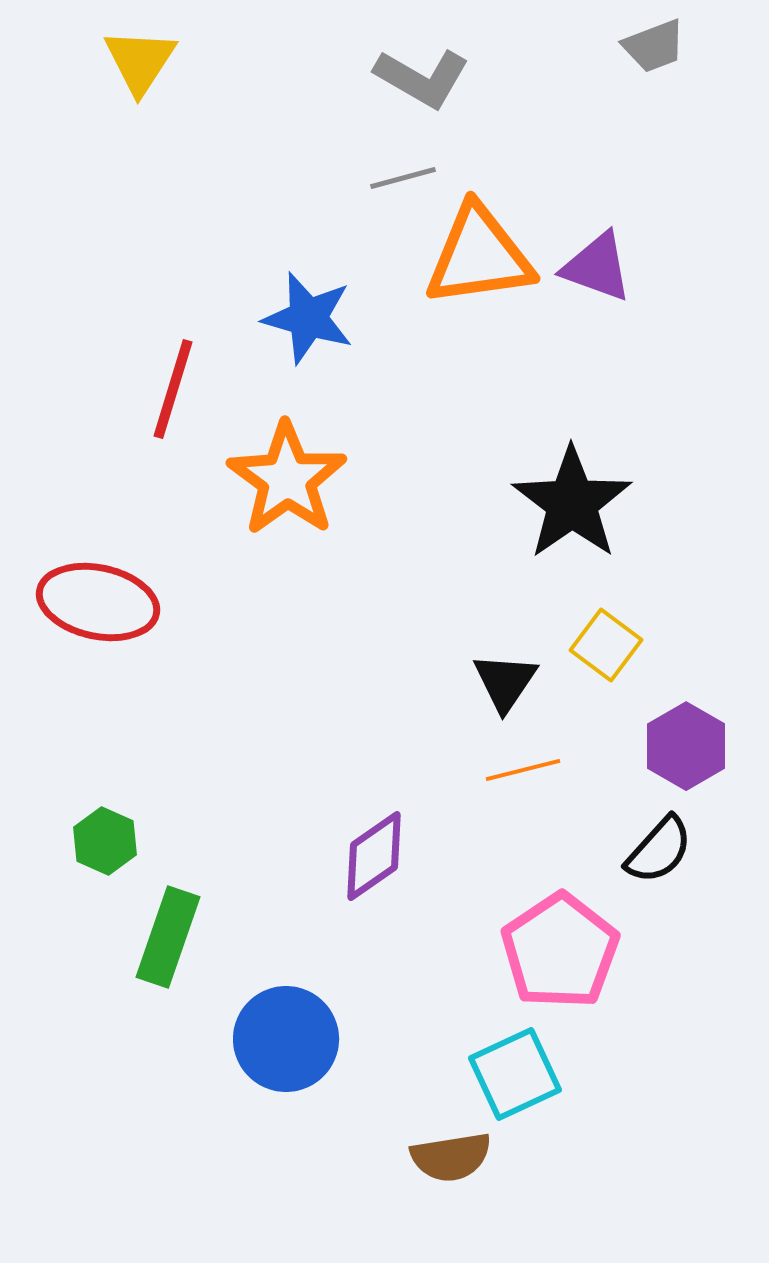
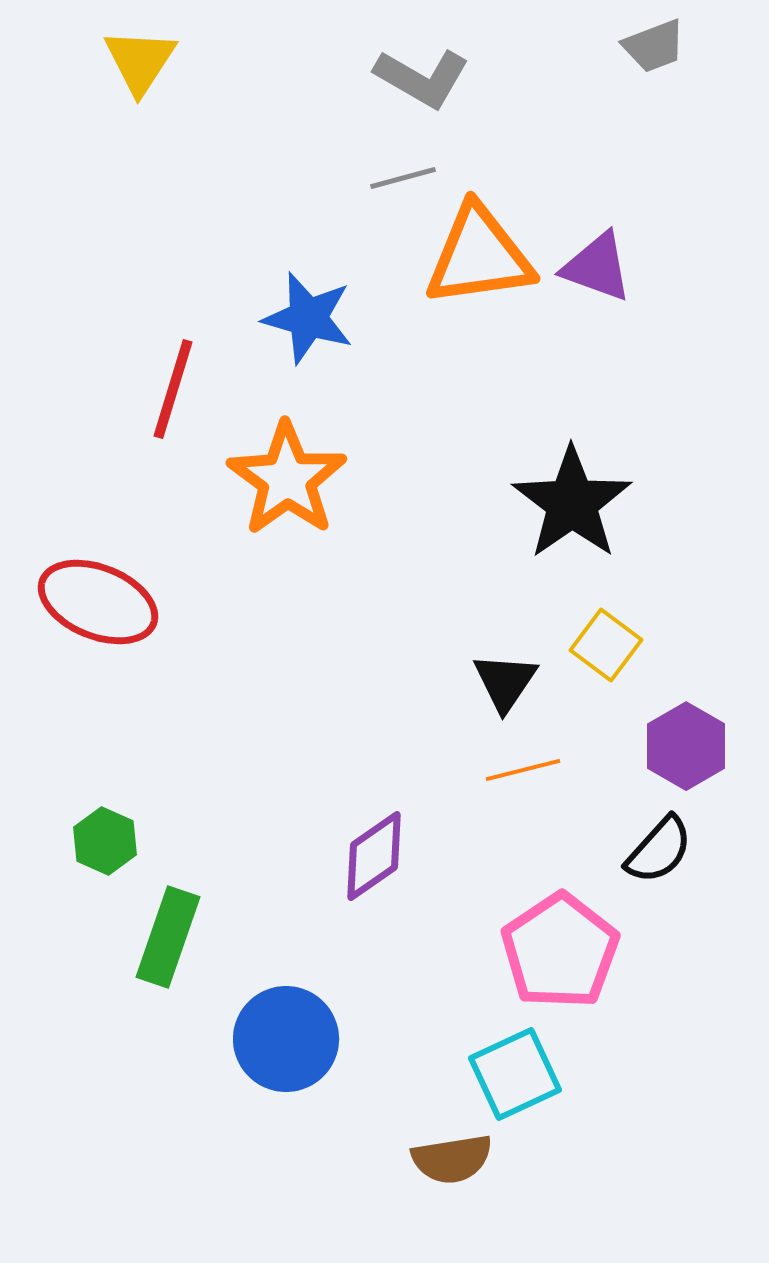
red ellipse: rotated 10 degrees clockwise
brown semicircle: moved 1 px right, 2 px down
